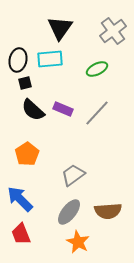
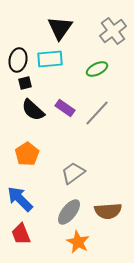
purple rectangle: moved 2 px right, 1 px up; rotated 12 degrees clockwise
gray trapezoid: moved 2 px up
